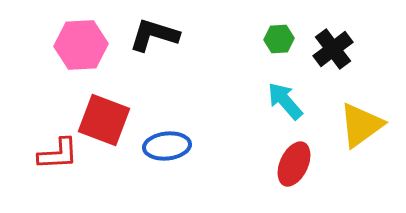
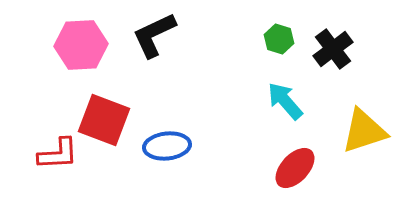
black L-shape: rotated 42 degrees counterclockwise
green hexagon: rotated 20 degrees clockwise
yellow triangle: moved 3 px right, 6 px down; rotated 18 degrees clockwise
red ellipse: moved 1 px right, 4 px down; rotated 18 degrees clockwise
